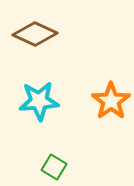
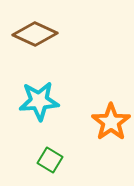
orange star: moved 21 px down
green square: moved 4 px left, 7 px up
